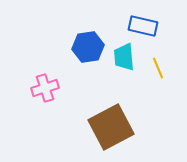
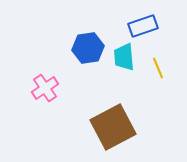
blue rectangle: rotated 32 degrees counterclockwise
blue hexagon: moved 1 px down
pink cross: rotated 16 degrees counterclockwise
brown square: moved 2 px right
